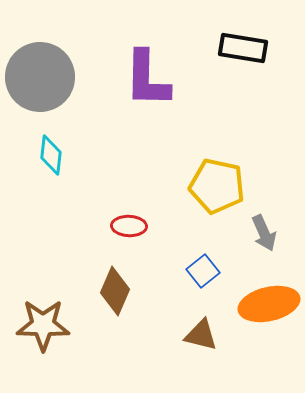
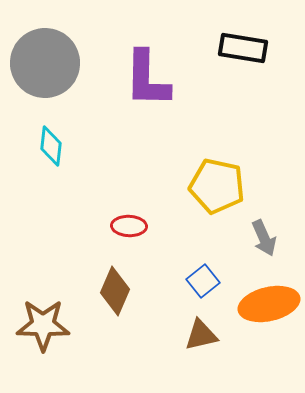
gray circle: moved 5 px right, 14 px up
cyan diamond: moved 9 px up
gray arrow: moved 5 px down
blue square: moved 10 px down
brown triangle: rotated 27 degrees counterclockwise
